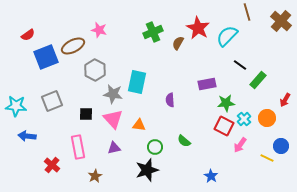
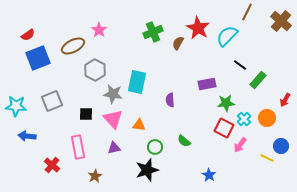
brown line: rotated 42 degrees clockwise
pink star: rotated 21 degrees clockwise
blue square: moved 8 px left, 1 px down
red square: moved 2 px down
blue star: moved 2 px left, 1 px up
